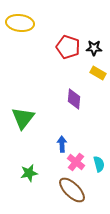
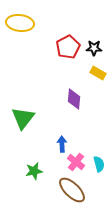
red pentagon: rotated 25 degrees clockwise
green star: moved 5 px right, 2 px up
